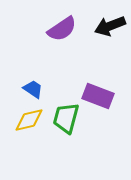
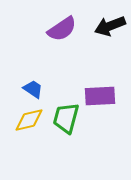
purple rectangle: moved 2 px right; rotated 24 degrees counterclockwise
